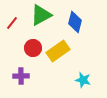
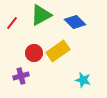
blue diamond: rotated 60 degrees counterclockwise
red circle: moved 1 px right, 5 px down
purple cross: rotated 14 degrees counterclockwise
